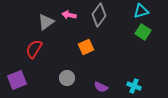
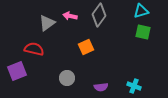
pink arrow: moved 1 px right, 1 px down
gray triangle: moved 1 px right, 1 px down
green square: rotated 21 degrees counterclockwise
red semicircle: rotated 72 degrees clockwise
purple square: moved 9 px up
purple semicircle: rotated 32 degrees counterclockwise
